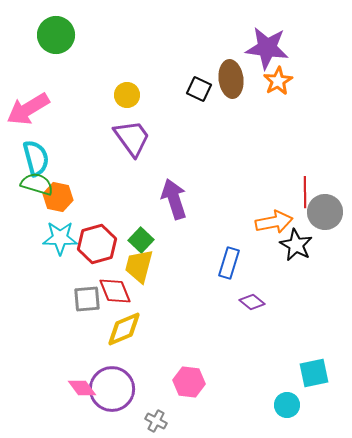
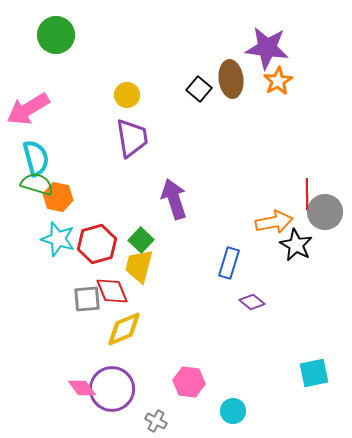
black square: rotated 15 degrees clockwise
purple trapezoid: rotated 27 degrees clockwise
red line: moved 2 px right, 2 px down
cyan star: moved 2 px left, 1 px down; rotated 16 degrees clockwise
red diamond: moved 3 px left
cyan circle: moved 54 px left, 6 px down
